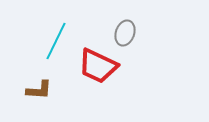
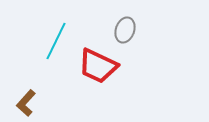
gray ellipse: moved 3 px up
brown L-shape: moved 13 px left, 13 px down; rotated 128 degrees clockwise
